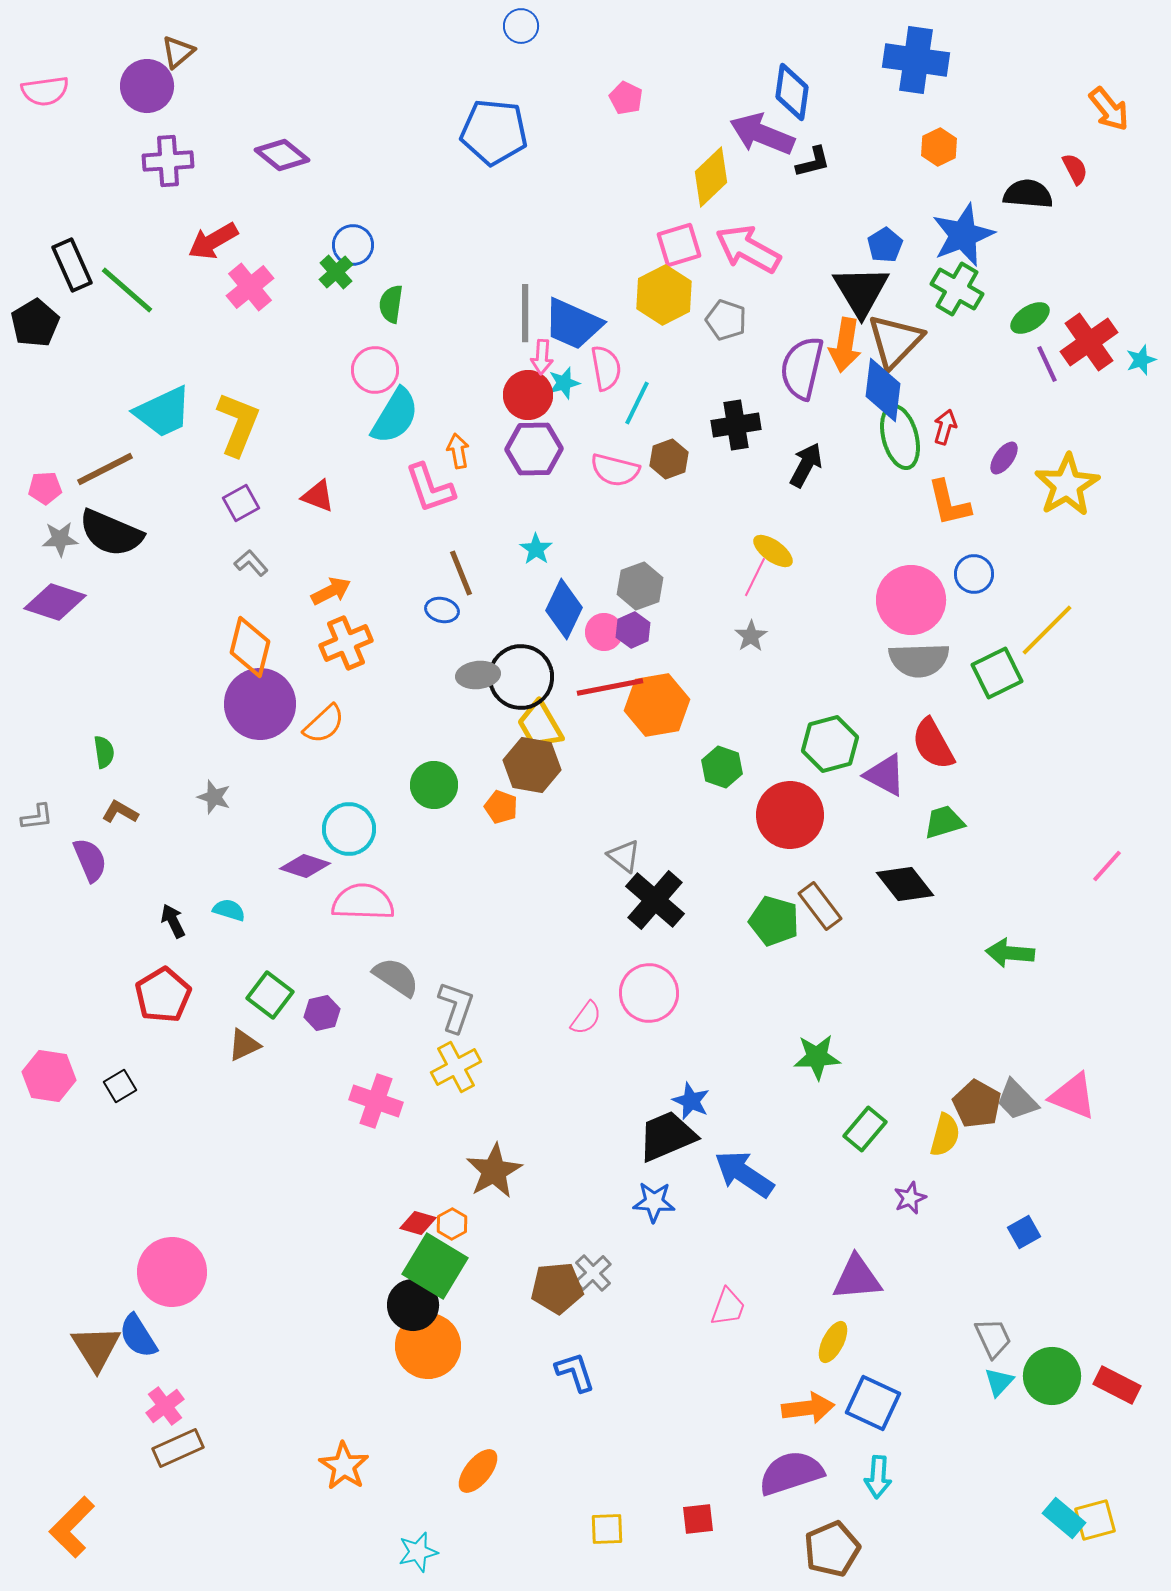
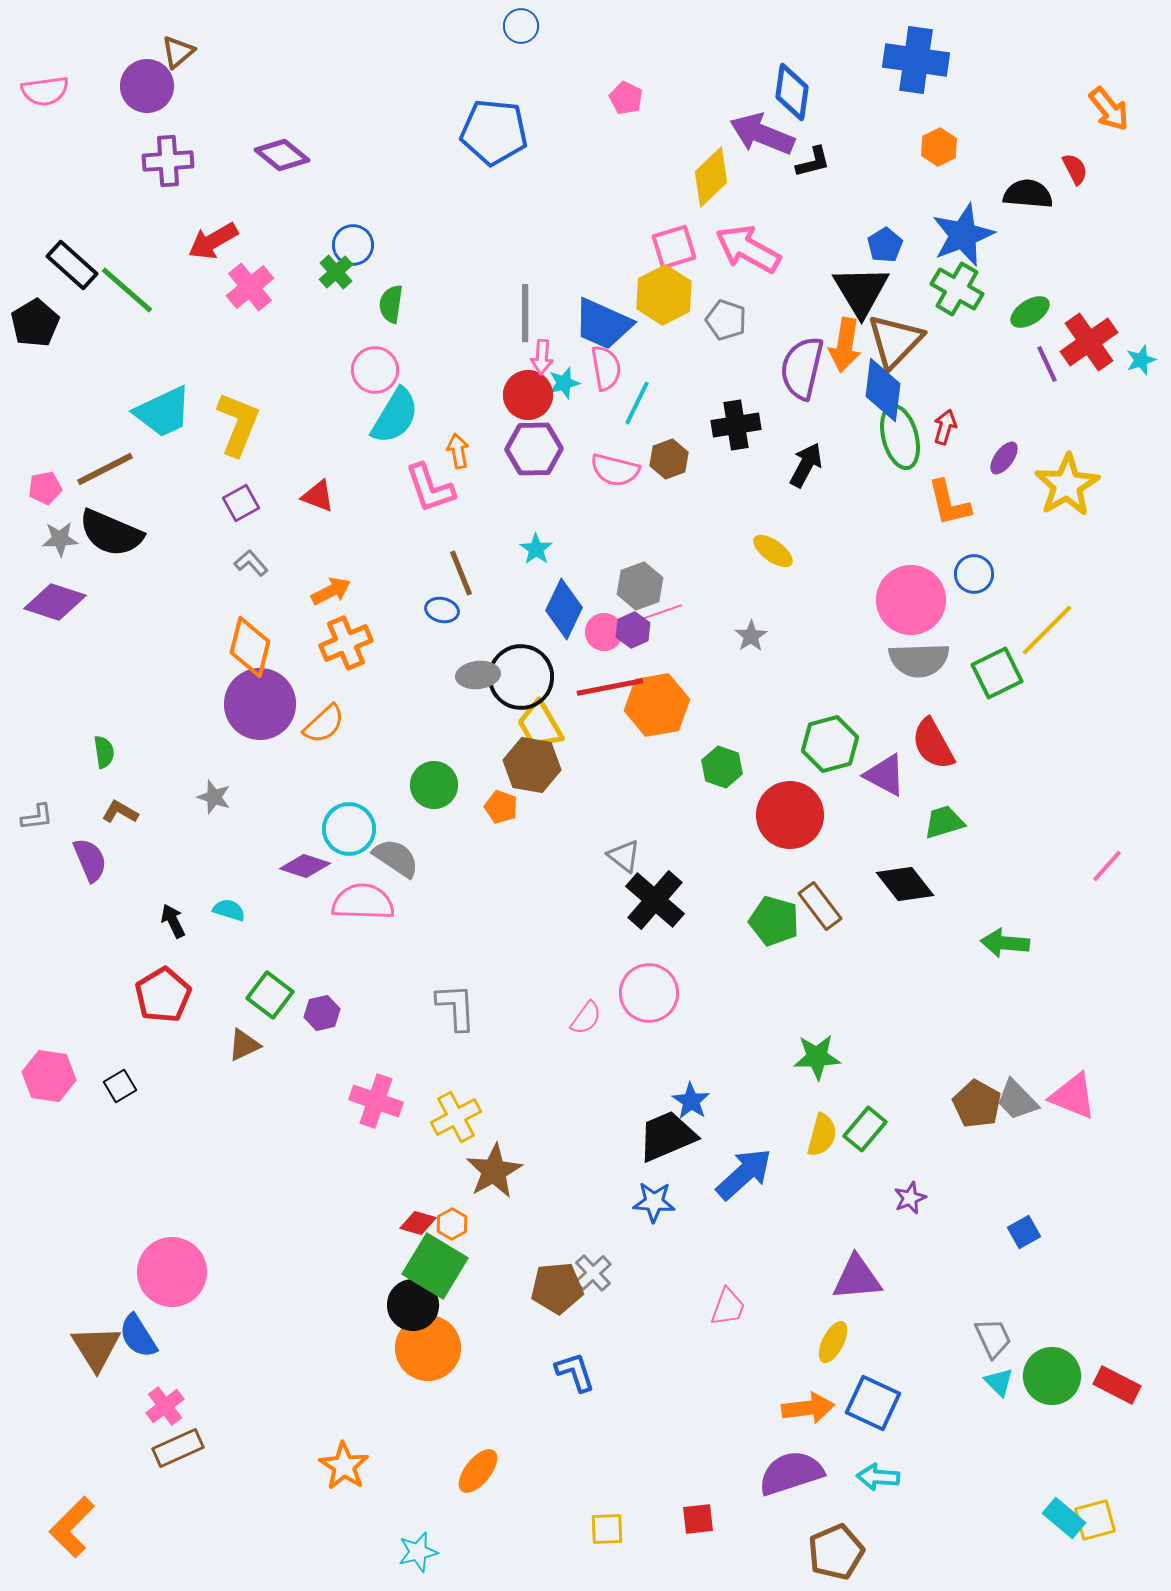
pink square at (679, 245): moved 5 px left, 2 px down
black rectangle at (72, 265): rotated 24 degrees counterclockwise
green ellipse at (1030, 318): moved 6 px up
blue trapezoid at (573, 324): moved 30 px right
pink pentagon at (45, 488): rotated 8 degrees counterclockwise
pink line at (755, 577): moved 93 px left, 35 px down; rotated 45 degrees clockwise
green arrow at (1010, 953): moved 5 px left, 10 px up
gray semicircle at (396, 977): moved 119 px up
gray L-shape at (456, 1007): rotated 22 degrees counterclockwise
yellow cross at (456, 1067): moved 50 px down
blue star at (691, 1101): rotated 9 degrees clockwise
yellow semicircle at (945, 1135): moved 123 px left
blue arrow at (744, 1174): rotated 104 degrees clockwise
orange circle at (428, 1346): moved 2 px down
cyan triangle at (999, 1382): rotated 28 degrees counterclockwise
cyan arrow at (878, 1477): rotated 90 degrees clockwise
brown pentagon at (832, 1549): moved 4 px right, 3 px down
